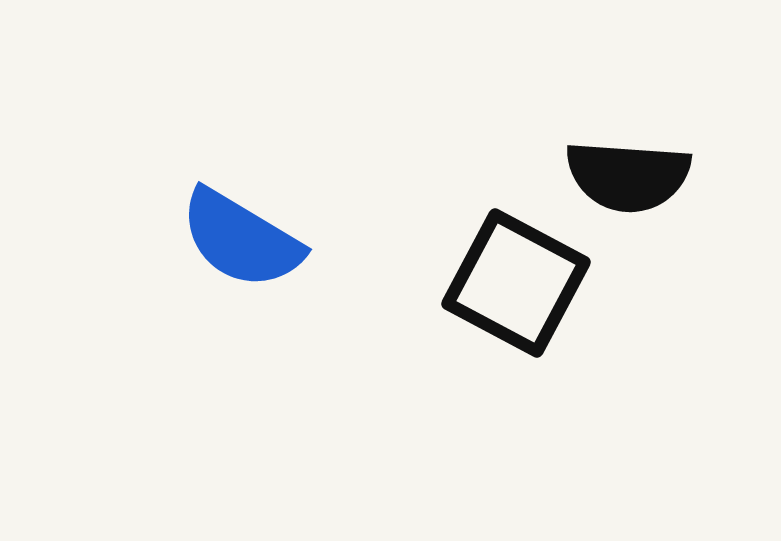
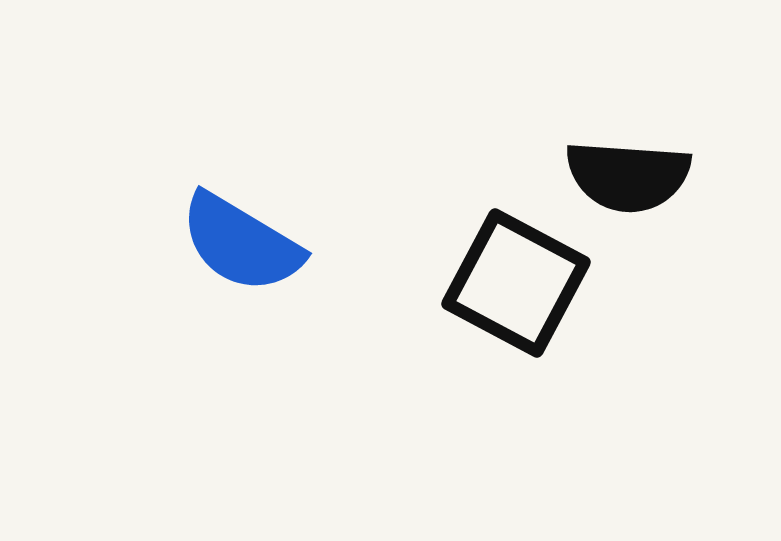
blue semicircle: moved 4 px down
